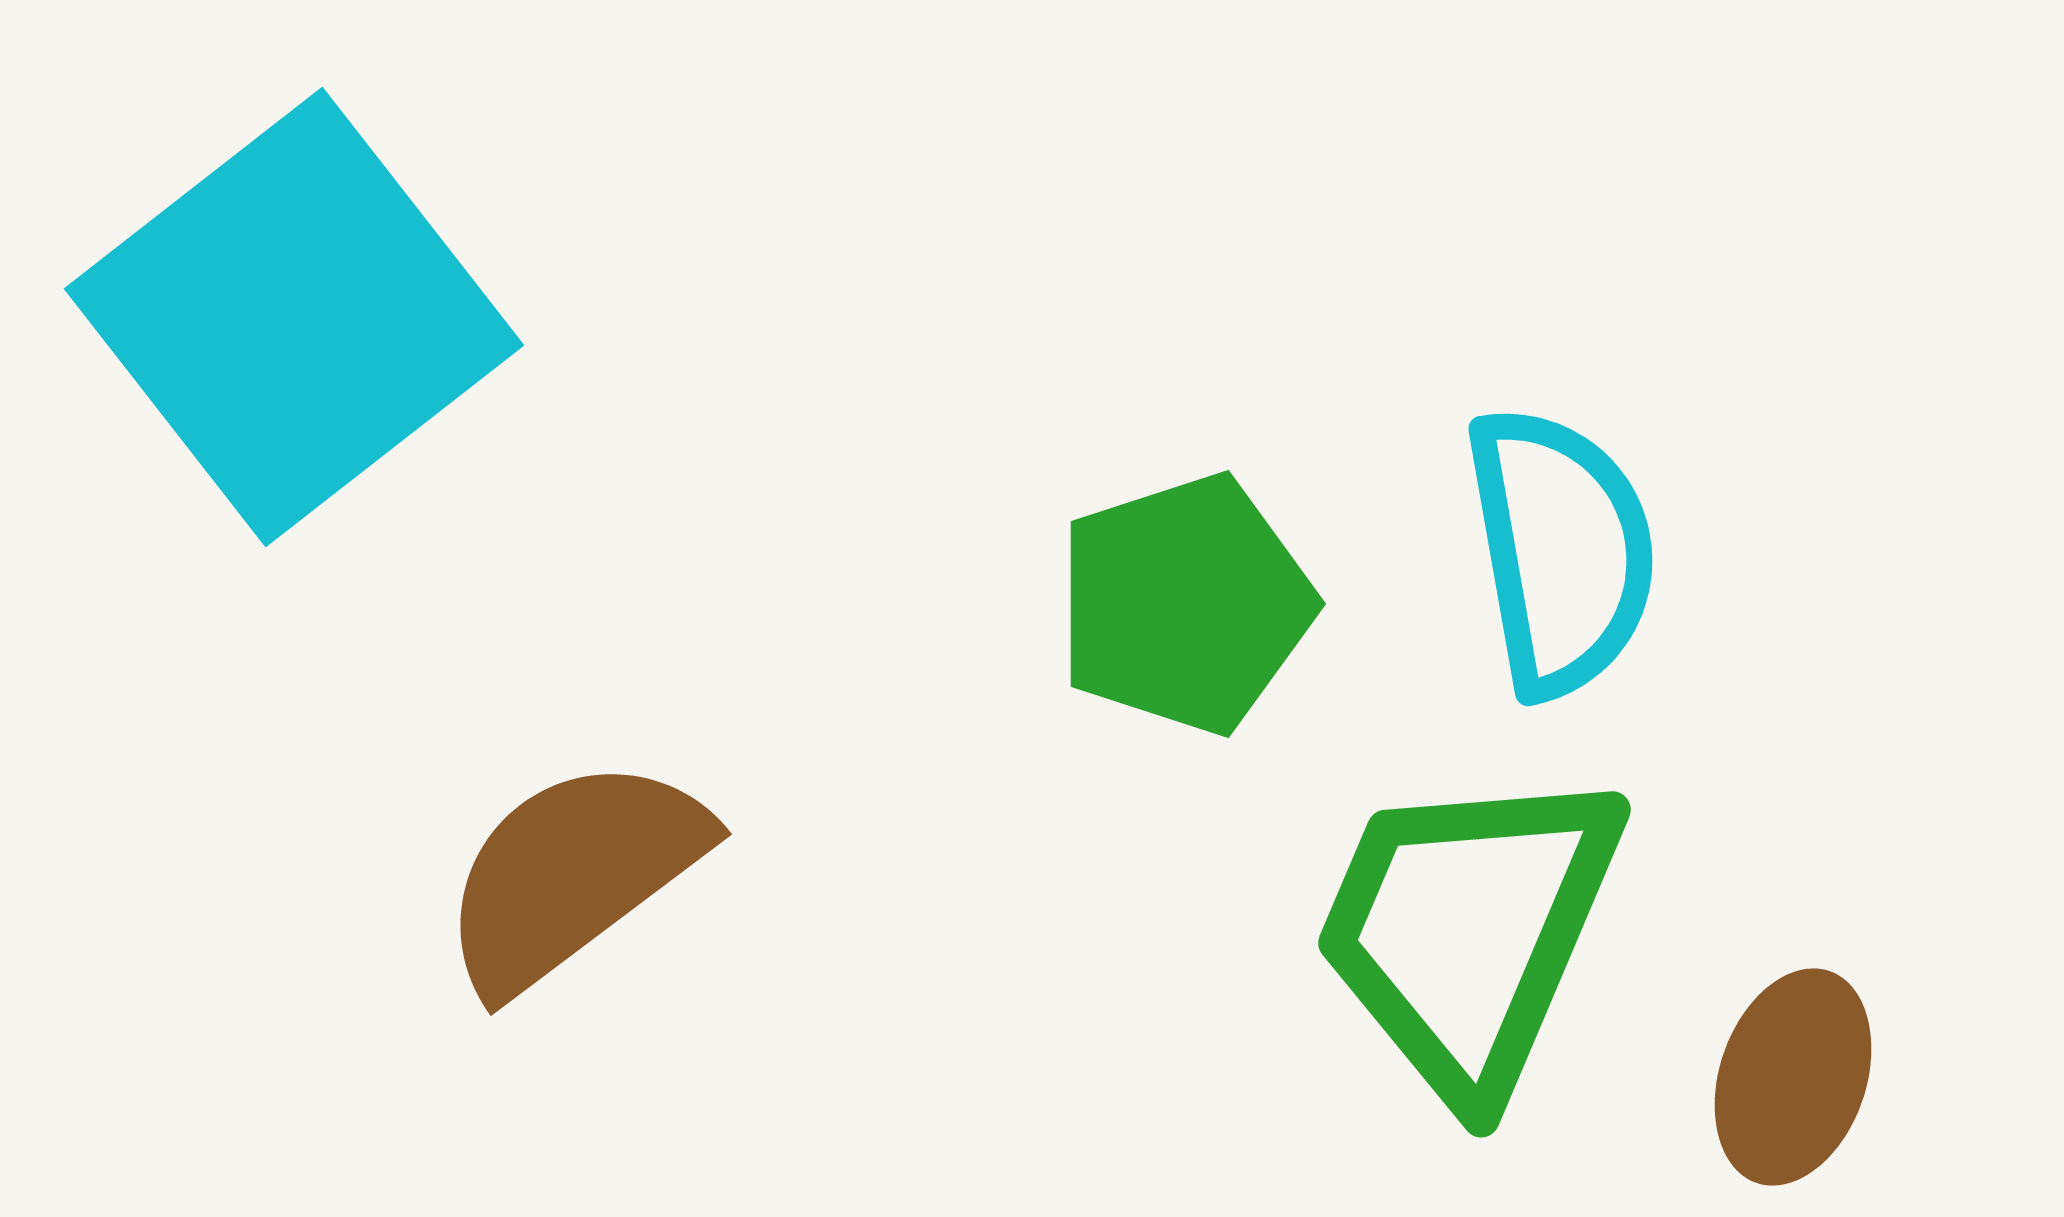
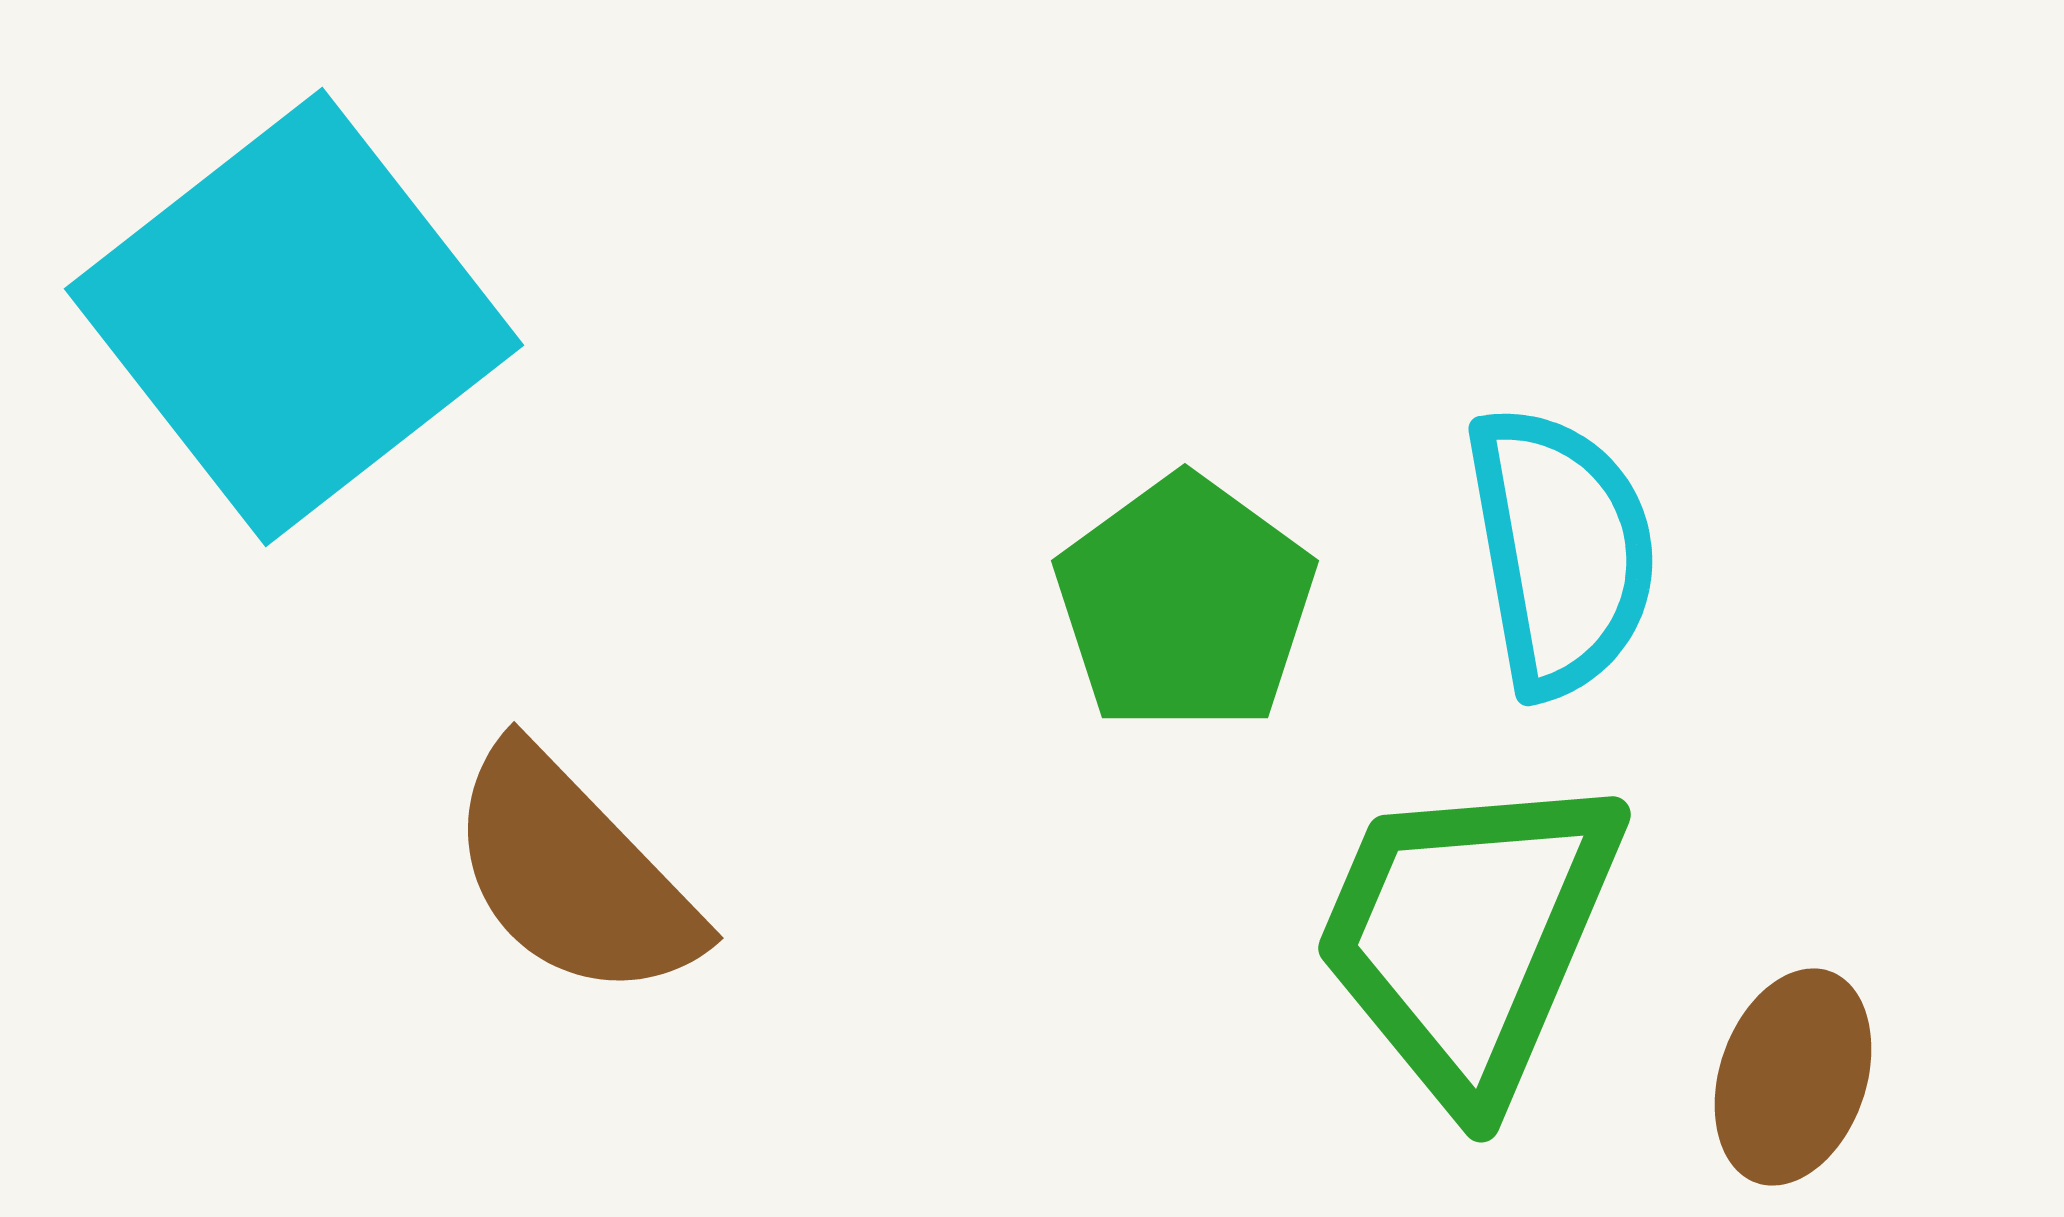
green pentagon: rotated 18 degrees counterclockwise
brown semicircle: rotated 97 degrees counterclockwise
green trapezoid: moved 5 px down
